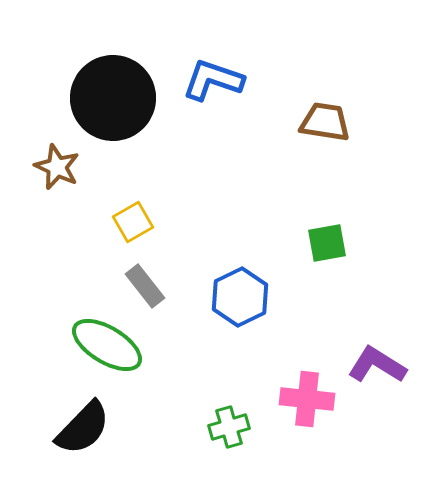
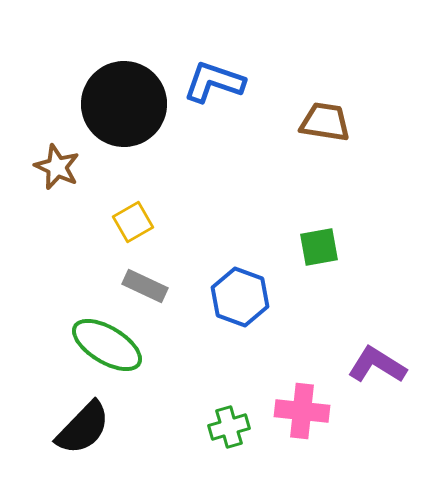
blue L-shape: moved 1 px right, 2 px down
black circle: moved 11 px right, 6 px down
green square: moved 8 px left, 4 px down
gray rectangle: rotated 27 degrees counterclockwise
blue hexagon: rotated 14 degrees counterclockwise
pink cross: moved 5 px left, 12 px down
